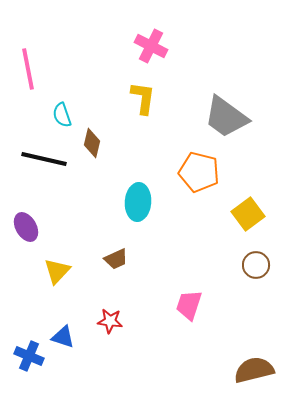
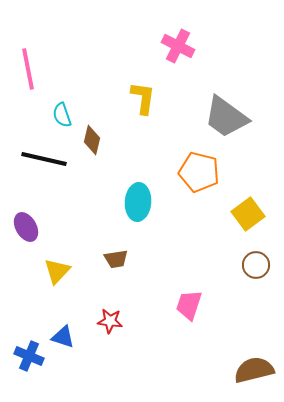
pink cross: moved 27 px right
brown diamond: moved 3 px up
brown trapezoid: rotated 15 degrees clockwise
